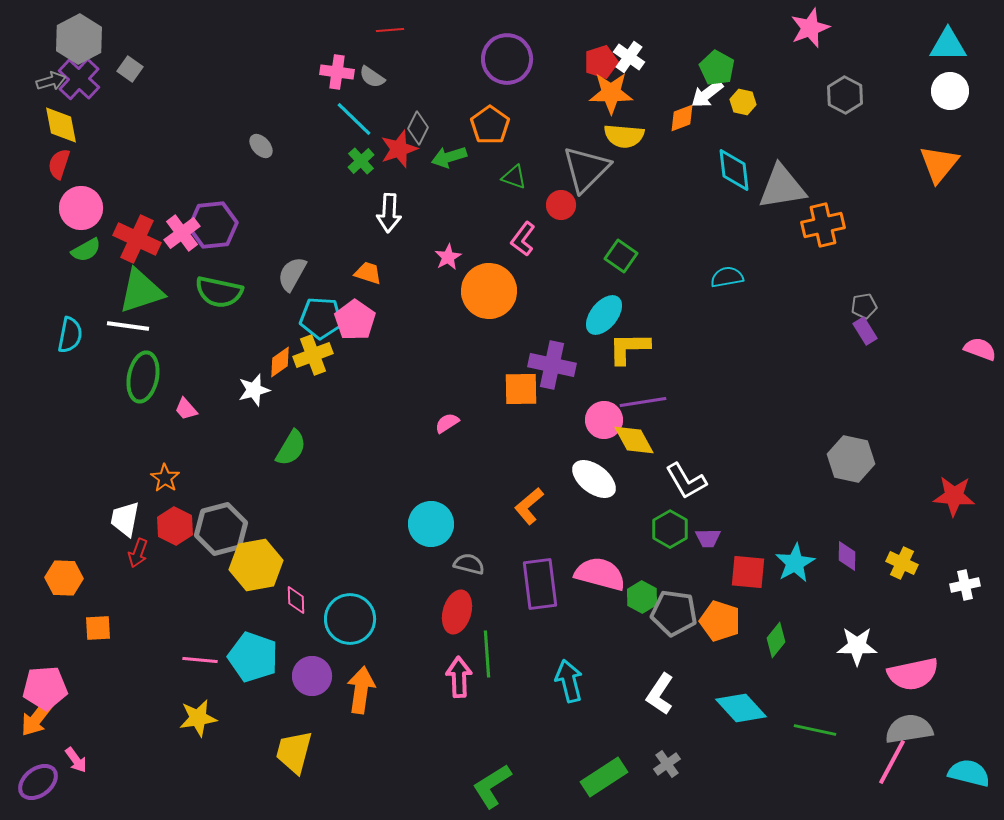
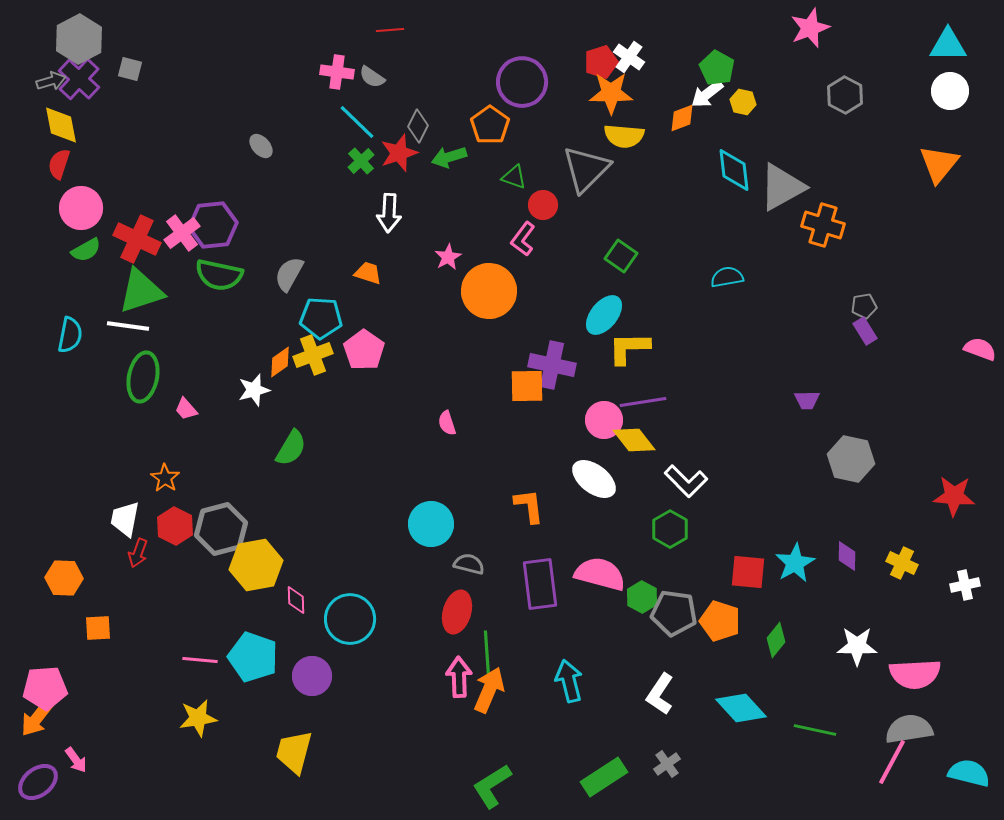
purple circle at (507, 59): moved 15 px right, 23 px down
gray square at (130, 69): rotated 20 degrees counterclockwise
cyan line at (354, 119): moved 3 px right, 3 px down
gray diamond at (418, 128): moved 2 px up
red star at (399, 149): moved 4 px down
gray triangle at (782, 187): rotated 20 degrees counterclockwise
red circle at (561, 205): moved 18 px left
orange cross at (823, 225): rotated 30 degrees clockwise
gray semicircle at (292, 274): moved 3 px left
green semicircle at (219, 292): moved 17 px up
pink pentagon at (355, 320): moved 9 px right, 30 px down
orange square at (521, 389): moved 6 px right, 3 px up
pink semicircle at (447, 423): rotated 75 degrees counterclockwise
yellow diamond at (634, 440): rotated 9 degrees counterclockwise
white L-shape at (686, 481): rotated 15 degrees counterclockwise
orange L-shape at (529, 506): rotated 123 degrees clockwise
purple trapezoid at (708, 538): moved 99 px right, 138 px up
pink semicircle at (913, 674): moved 2 px right; rotated 9 degrees clockwise
orange arrow at (361, 690): moved 128 px right; rotated 15 degrees clockwise
